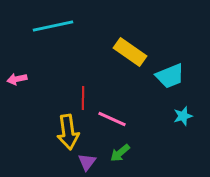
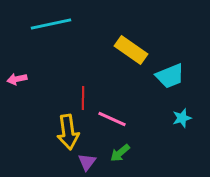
cyan line: moved 2 px left, 2 px up
yellow rectangle: moved 1 px right, 2 px up
cyan star: moved 1 px left, 2 px down
